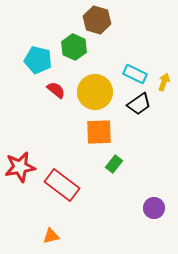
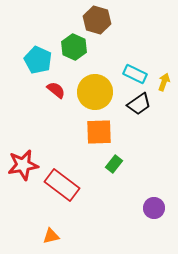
cyan pentagon: rotated 12 degrees clockwise
red star: moved 3 px right, 2 px up
